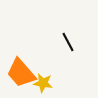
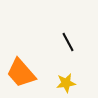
yellow star: moved 23 px right; rotated 18 degrees counterclockwise
